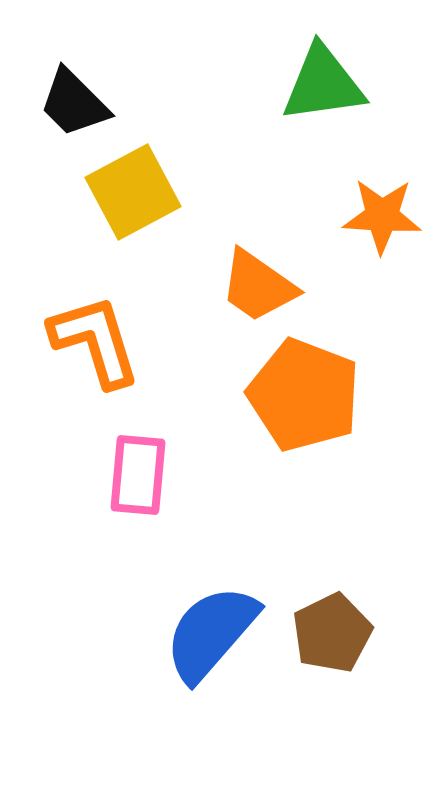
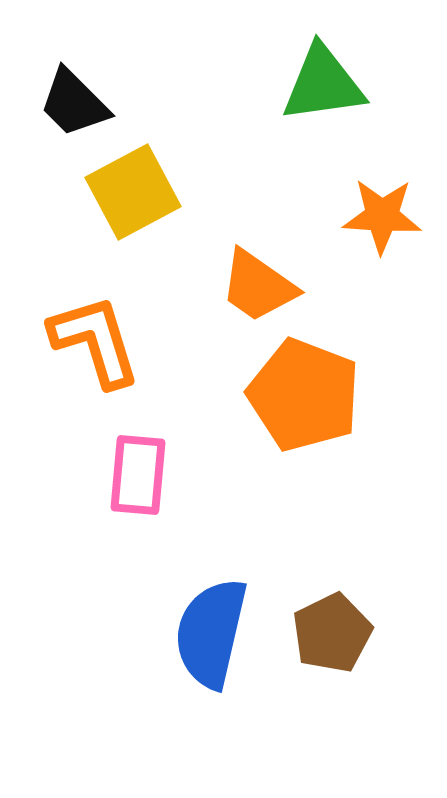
blue semicircle: rotated 28 degrees counterclockwise
